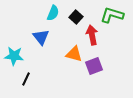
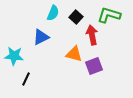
green L-shape: moved 3 px left
blue triangle: rotated 42 degrees clockwise
